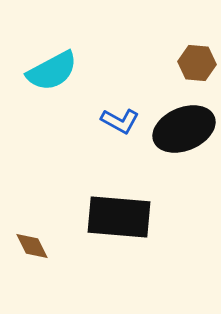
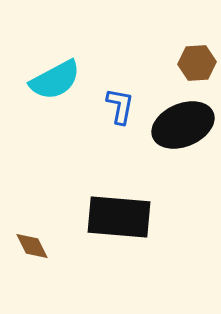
brown hexagon: rotated 9 degrees counterclockwise
cyan semicircle: moved 3 px right, 9 px down
blue L-shape: moved 15 px up; rotated 108 degrees counterclockwise
black ellipse: moved 1 px left, 4 px up
